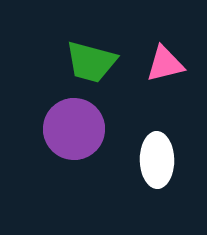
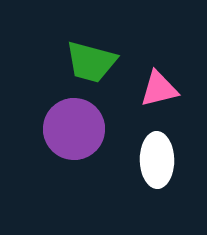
pink triangle: moved 6 px left, 25 px down
